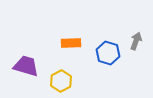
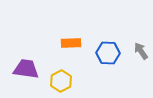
gray arrow: moved 5 px right, 10 px down; rotated 54 degrees counterclockwise
blue hexagon: rotated 15 degrees counterclockwise
purple trapezoid: moved 3 px down; rotated 8 degrees counterclockwise
